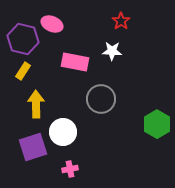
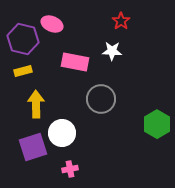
yellow rectangle: rotated 42 degrees clockwise
white circle: moved 1 px left, 1 px down
